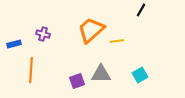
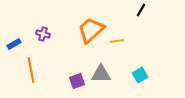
blue rectangle: rotated 16 degrees counterclockwise
orange line: rotated 15 degrees counterclockwise
